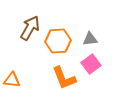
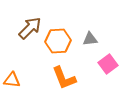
brown arrow: rotated 15 degrees clockwise
pink square: moved 17 px right
